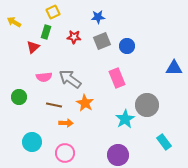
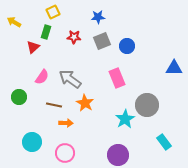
pink semicircle: moved 2 px left; rotated 49 degrees counterclockwise
